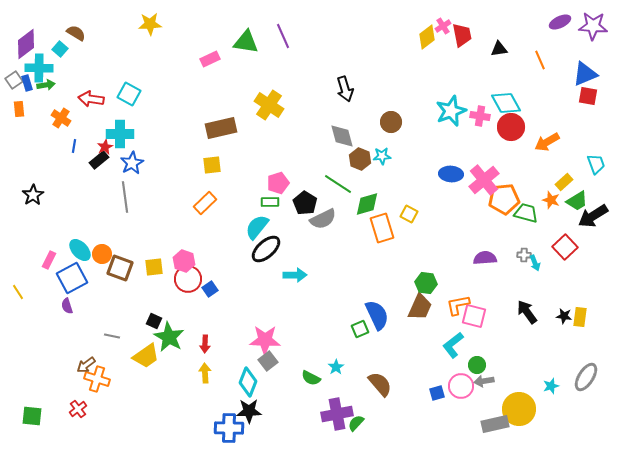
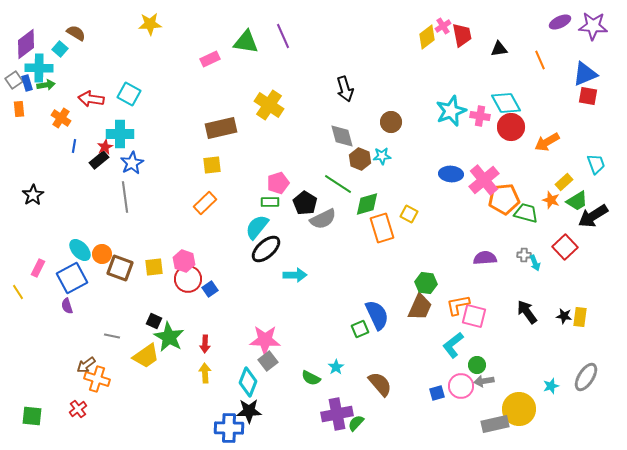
pink rectangle at (49, 260): moved 11 px left, 8 px down
